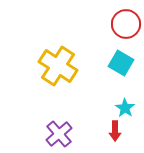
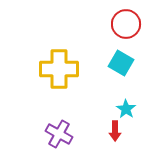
yellow cross: moved 1 px right, 3 px down; rotated 33 degrees counterclockwise
cyan star: moved 1 px right, 1 px down
purple cross: rotated 20 degrees counterclockwise
